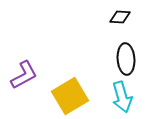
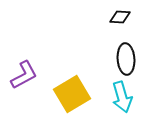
yellow square: moved 2 px right, 2 px up
